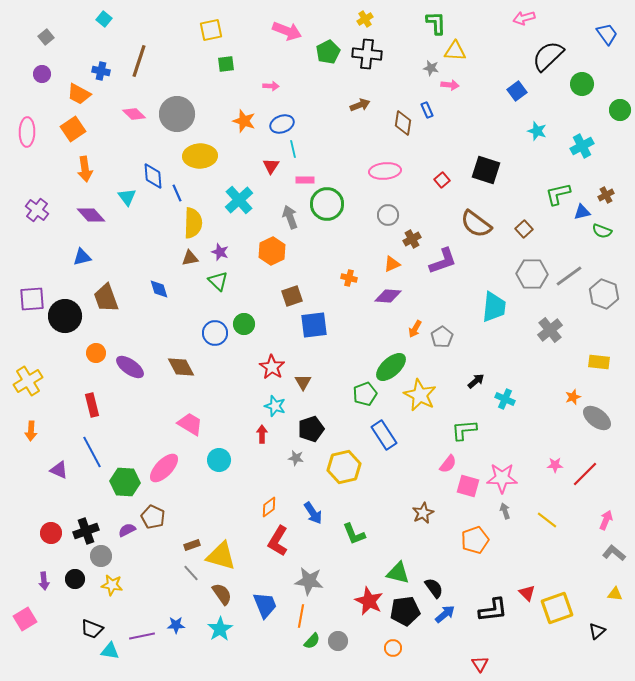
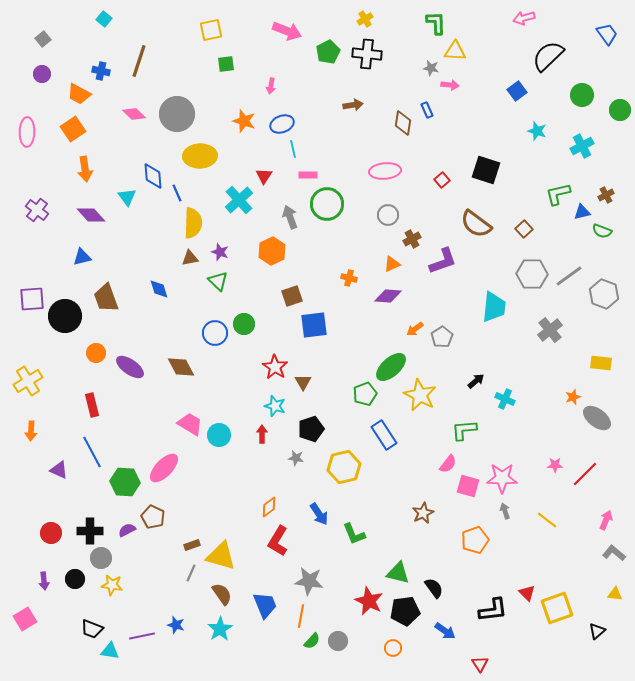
gray square at (46, 37): moved 3 px left, 2 px down
green circle at (582, 84): moved 11 px down
pink arrow at (271, 86): rotated 98 degrees clockwise
brown arrow at (360, 105): moved 7 px left; rotated 12 degrees clockwise
red triangle at (271, 166): moved 7 px left, 10 px down
pink rectangle at (305, 180): moved 3 px right, 5 px up
orange arrow at (415, 329): rotated 24 degrees clockwise
yellow rectangle at (599, 362): moved 2 px right, 1 px down
red star at (272, 367): moved 3 px right
cyan circle at (219, 460): moved 25 px up
blue arrow at (313, 513): moved 6 px right, 1 px down
black cross at (86, 531): moved 4 px right; rotated 20 degrees clockwise
gray circle at (101, 556): moved 2 px down
gray line at (191, 573): rotated 66 degrees clockwise
blue arrow at (445, 614): moved 17 px down; rotated 75 degrees clockwise
blue star at (176, 625): rotated 18 degrees clockwise
